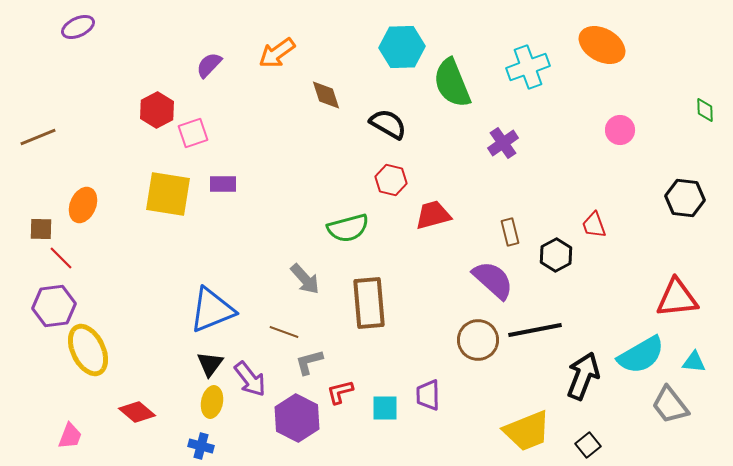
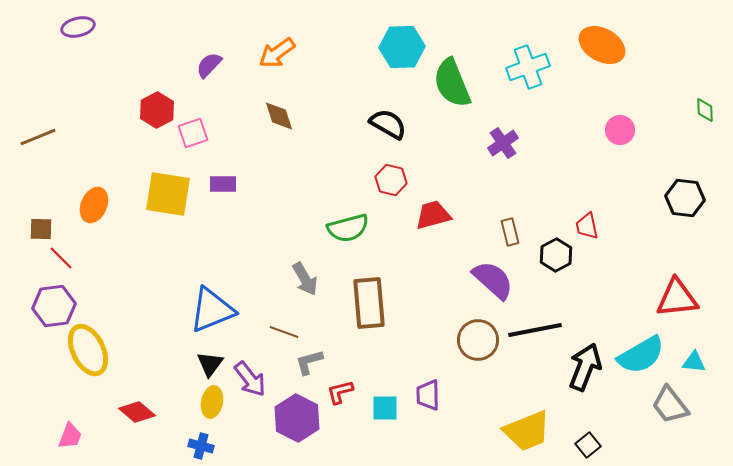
purple ellipse at (78, 27): rotated 12 degrees clockwise
brown diamond at (326, 95): moved 47 px left, 21 px down
orange ellipse at (83, 205): moved 11 px right
red trapezoid at (594, 225): moved 7 px left, 1 px down; rotated 8 degrees clockwise
gray arrow at (305, 279): rotated 12 degrees clockwise
black arrow at (583, 376): moved 2 px right, 9 px up
